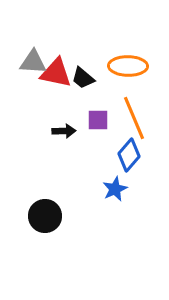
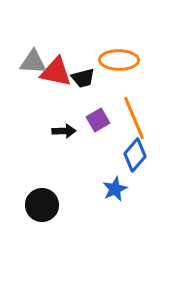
orange ellipse: moved 9 px left, 6 px up
red triangle: moved 1 px up
black trapezoid: rotated 55 degrees counterclockwise
purple square: rotated 30 degrees counterclockwise
blue diamond: moved 6 px right
black circle: moved 3 px left, 11 px up
